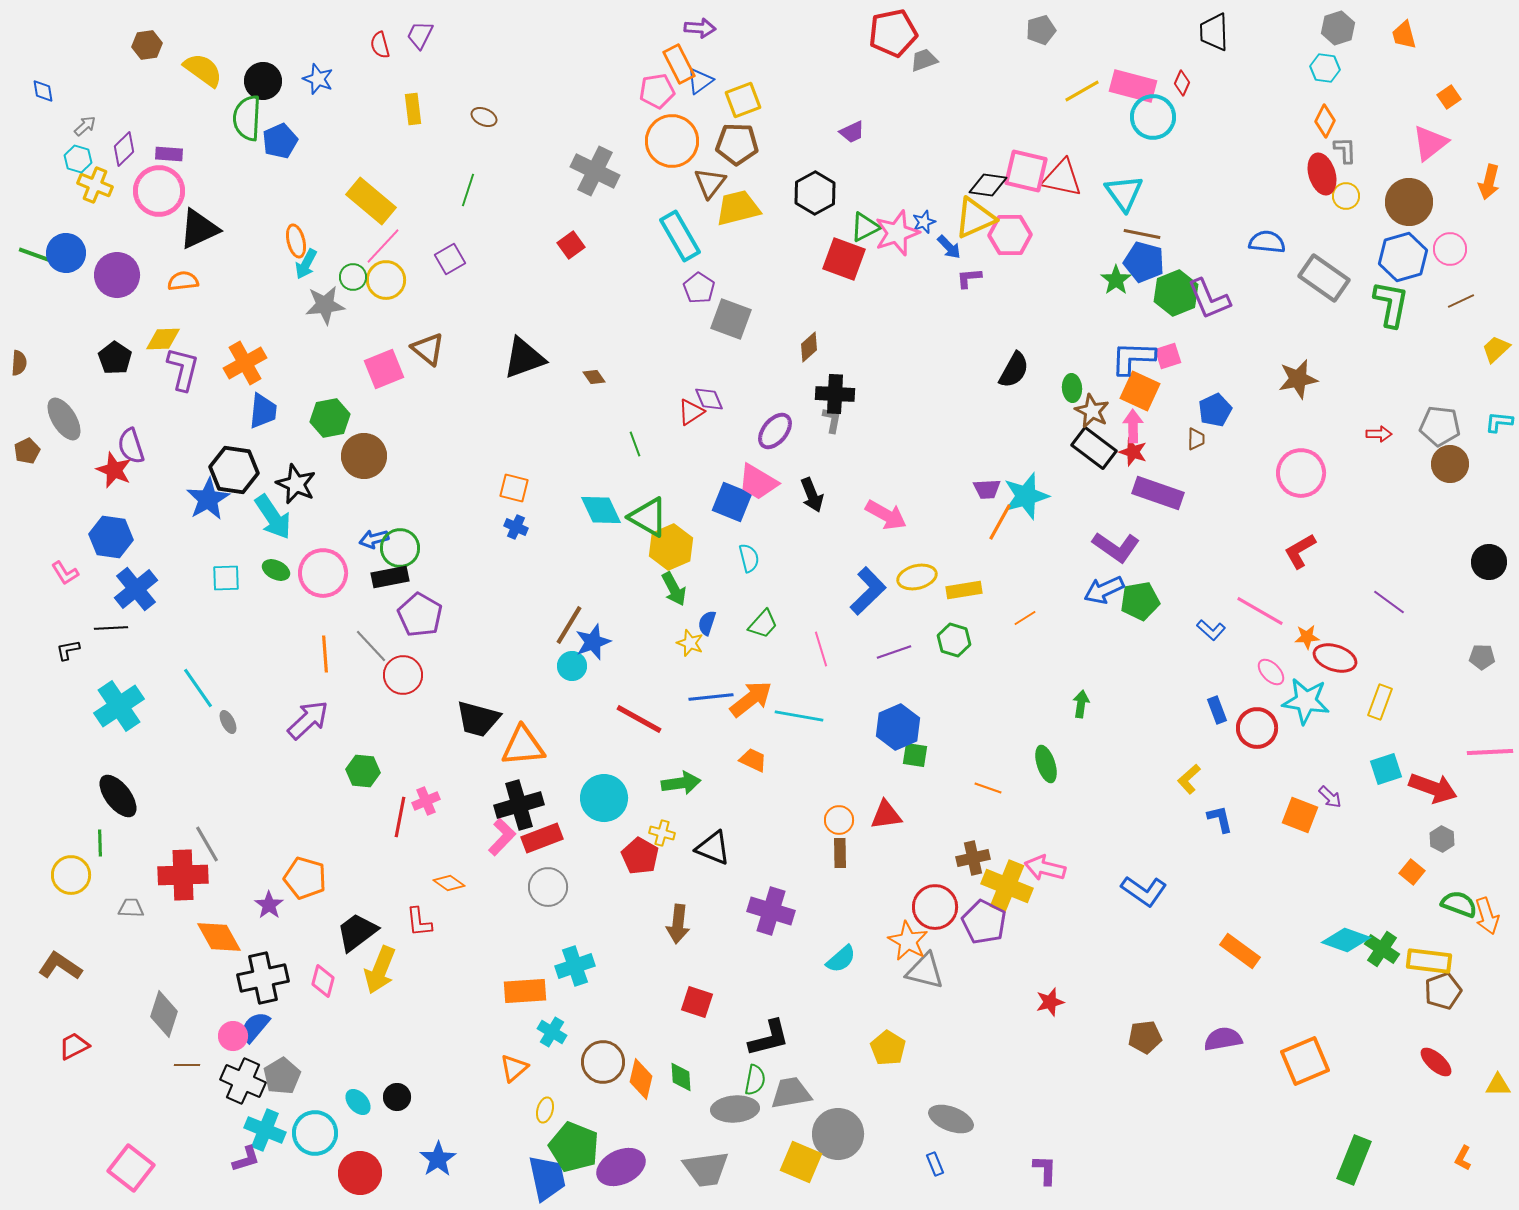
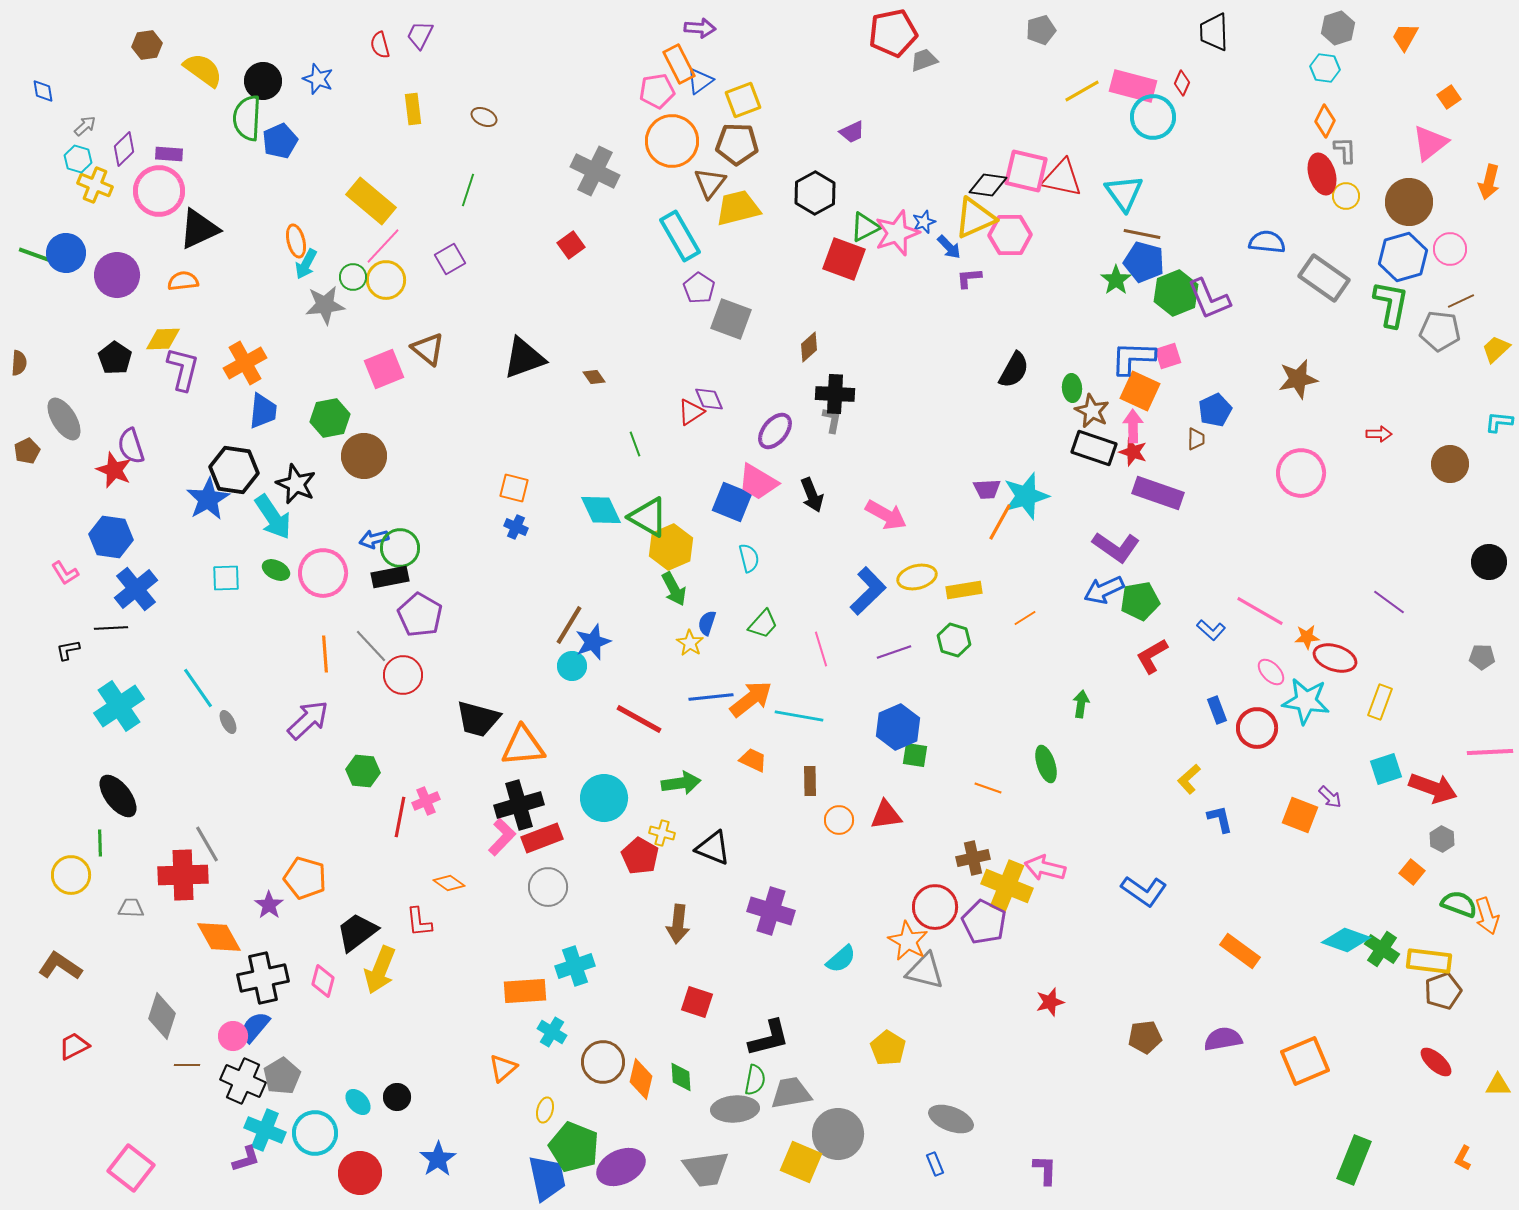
orange trapezoid at (1404, 35): moved 1 px right, 2 px down; rotated 44 degrees clockwise
gray pentagon at (1440, 426): moved 95 px up
black rectangle at (1094, 448): rotated 18 degrees counterclockwise
red L-shape at (1300, 551): moved 148 px left, 105 px down
yellow star at (690, 643): rotated 12 degrees clockwise
brown rectangle at (840, 853): moved 30 px left, 72 px up
gray diamond at (164, 1014): moved 2 px left, 2 px down
orange triangle at (514, 1068): moved 11 px left
